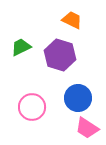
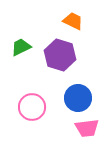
orange trapezoid: moved 1 px right, 1 px down
pink trapezoid: rotated 40 degrees counterclockwise
